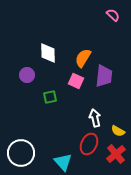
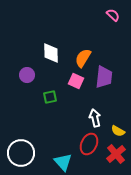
white diamond: moved 3 px right
purple trapezoid: moved 1 px down
